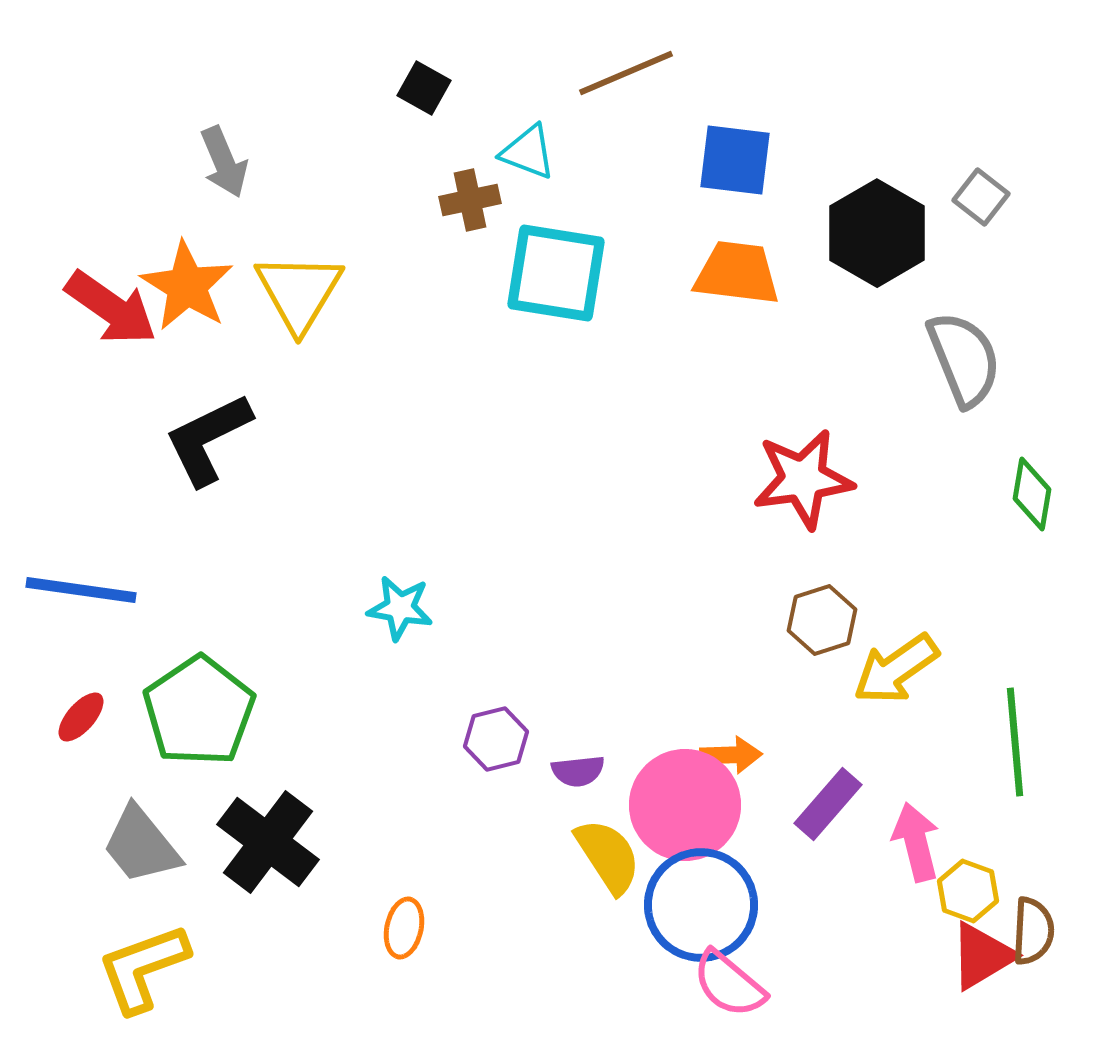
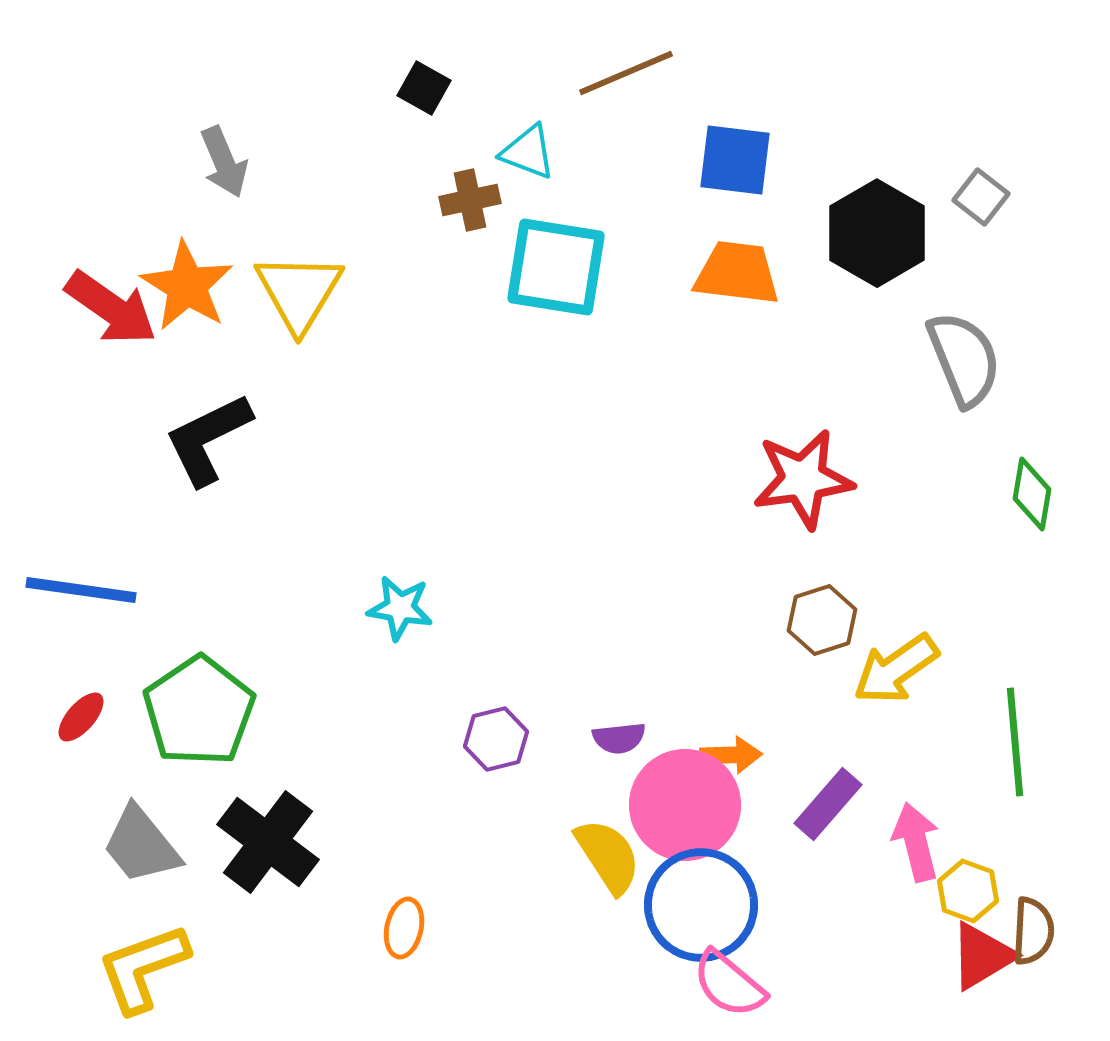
cyan square: moved 6 px up
purple semicircle: moved 41 px right, 33 px up
